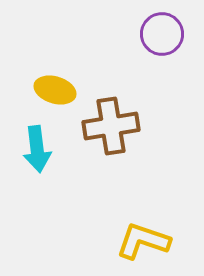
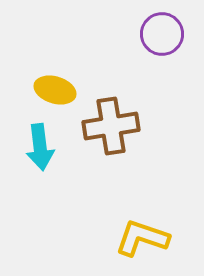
cyan arrow: moved 3 px right, 2 px up
yellow L-shape: moved 1 px left, 3 px up
